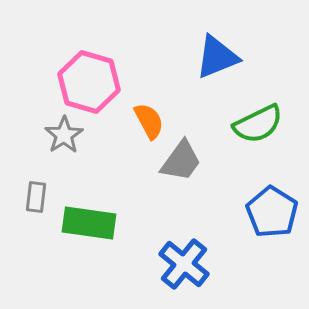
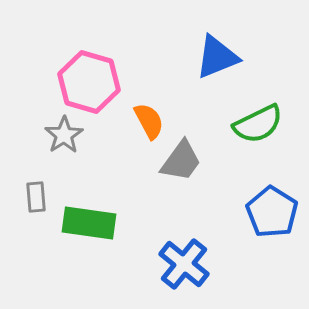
gray rectangle: rotated 12 degrees counterclockwise
